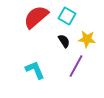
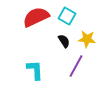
red semicircle: rotated 16 degrees clockwise
cyan L-shape: rotated 20 degrees clockwise
